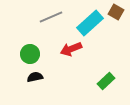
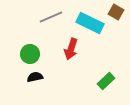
cyan rectangle: rotated 68 degrees clockwise
red arrow: rotated 50 degrees counterclockwise
